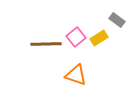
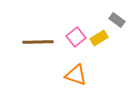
brown line: moved 8 px left, 2 px up
